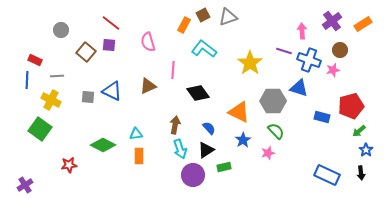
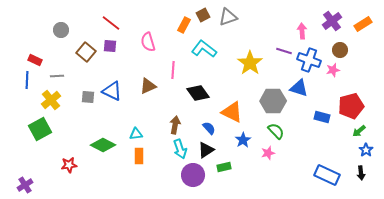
purple square at (109, 45): moved 1 px right, 1 px down
yellow cross at (51, 100): rotated 24 degrees clockwise
orange triangle at (239, 112): moved 7 px left
green square at (40, 129): rotated 25 degrees clockwise
